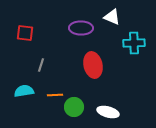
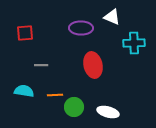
red square: rotated 12 degrees counterclockwise
gray line: rotated 72 degrees clockwise
cyan semicircle: rotated 18 degrees clockwise
